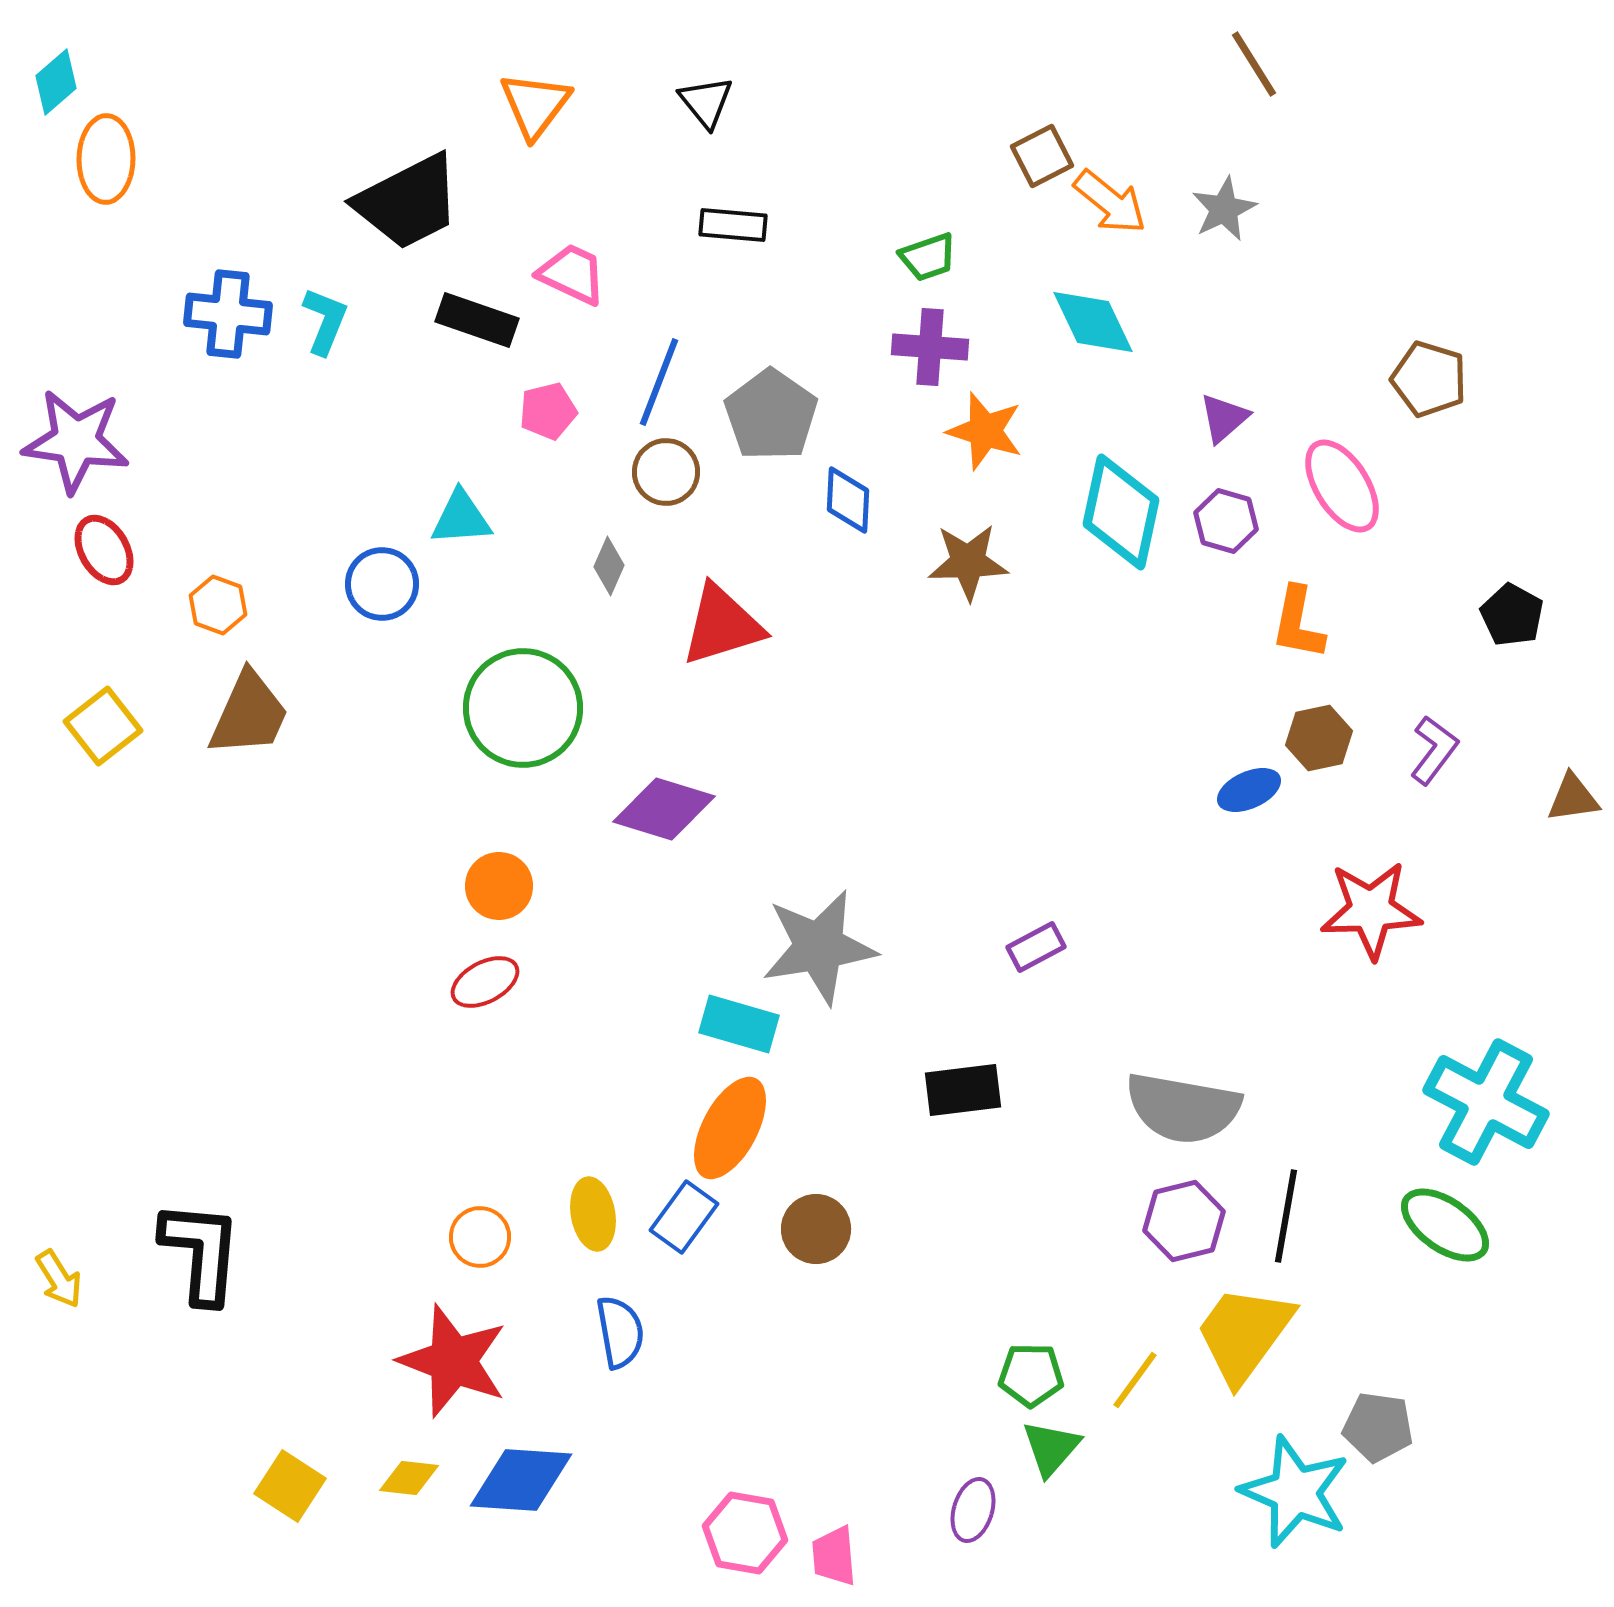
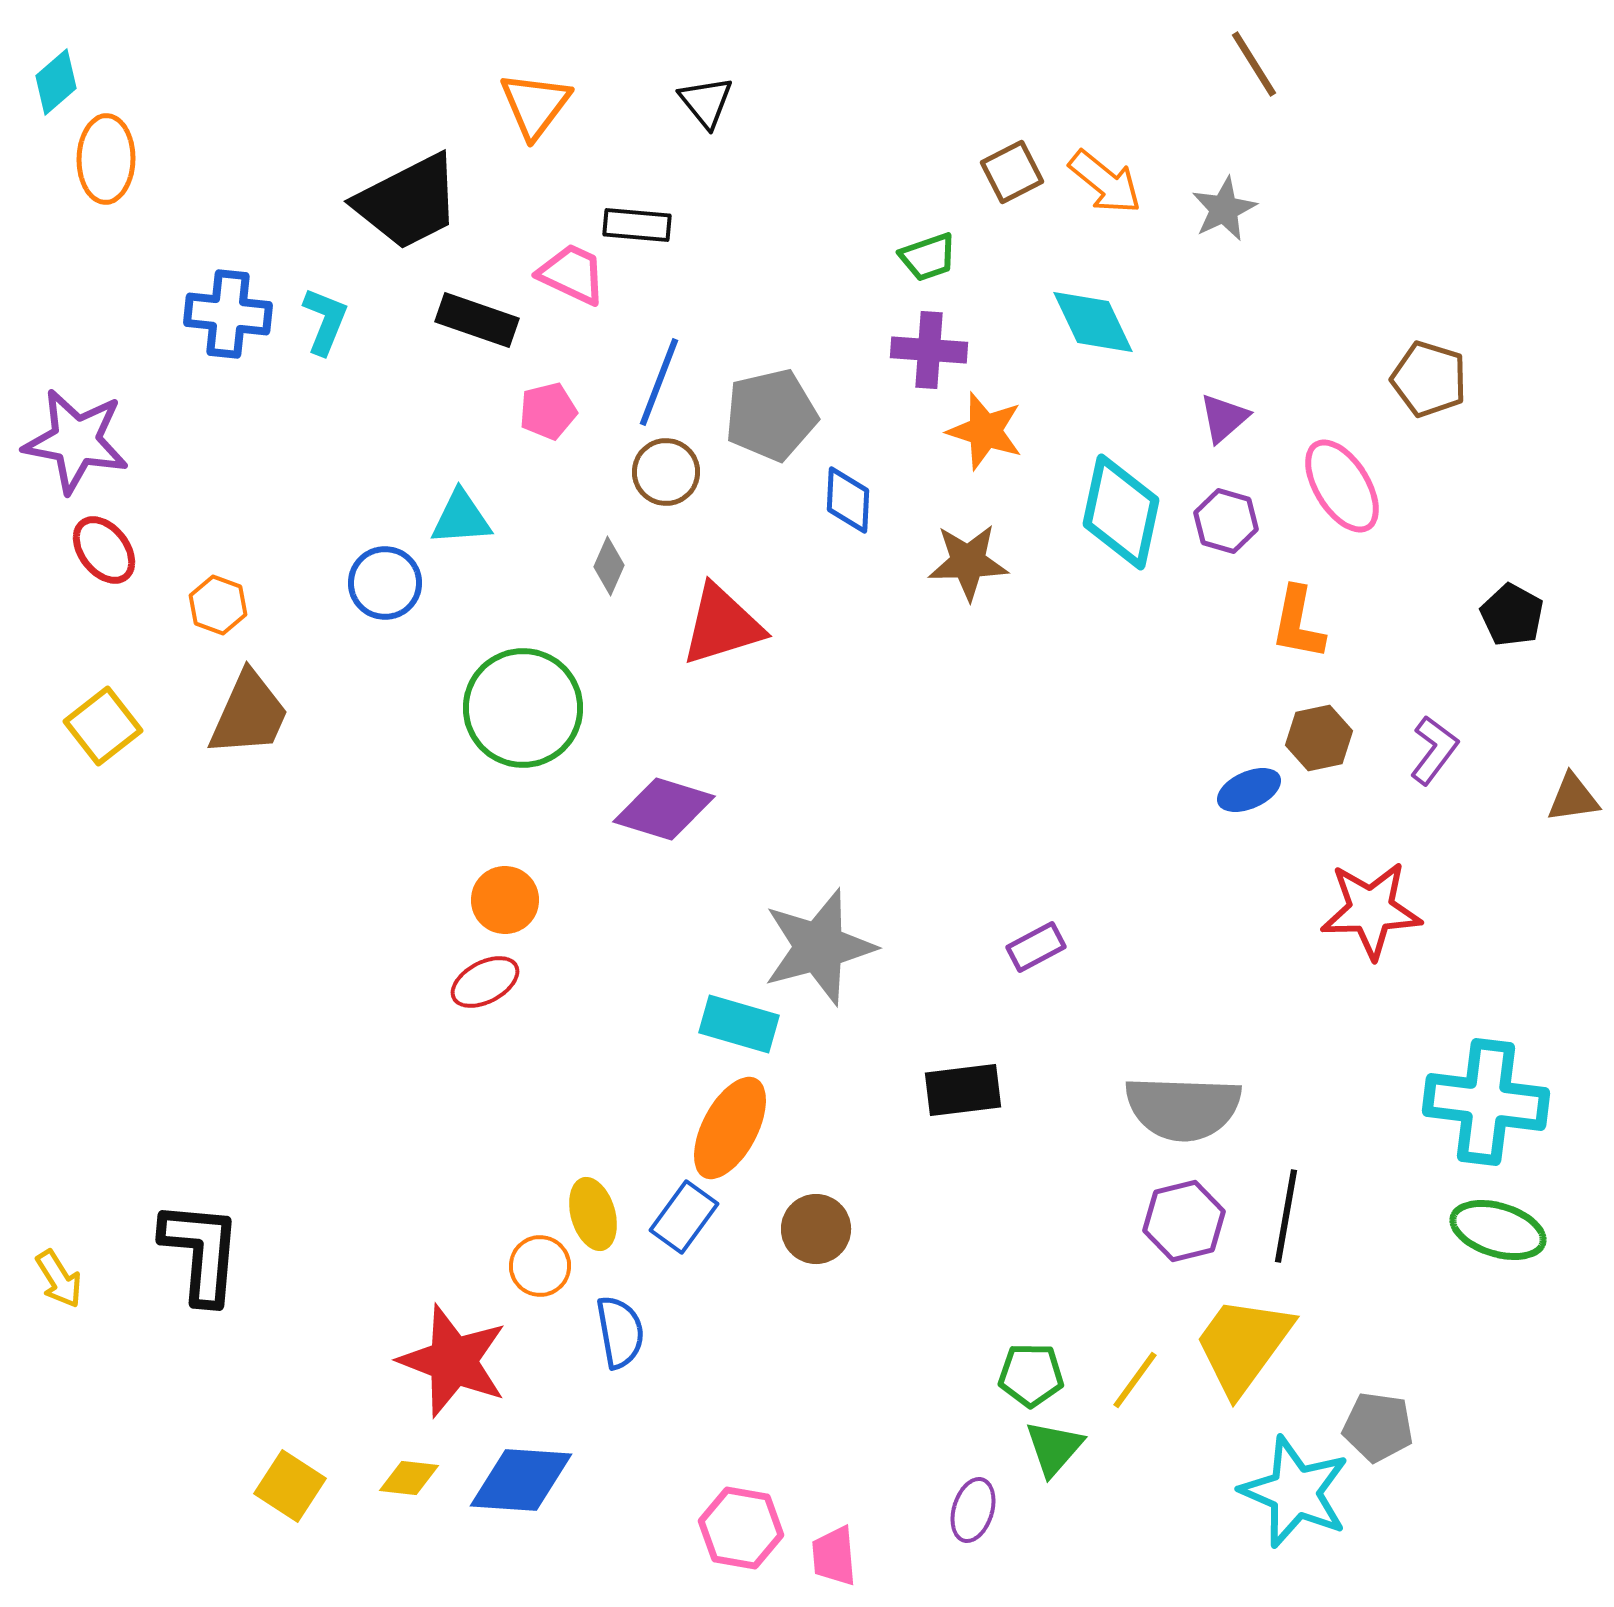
brown square at (1042, 156): moved 30 px left, 16 px down
orange arrow at (1110, 202): moved 5 px left, 20 px up
black rectangle at (733, 225): moved 96 px left
purple cross at (930, 347): moved 1 px left, 3 px down
gray pentagon at (771, 415): rotated 24 degrees clockwise
purple star at (76, 441): rotated 3 degrees clockwise
red ellipse at (104, 550): rotated 8 degrees counterclockwise
blue circle at (382, 584): moved 3 px right, 1 px up
orange circle at (499, 886): moved 6 px right, 14 px down
gray star at (819, 947): rotated 6 degrees counterclockwise
cyan cross at (1486, 1102): rotated 21 degrees counterclockwise
gray semicircle at (1183, 1108): rotated 8 degrees counterclockwise
yellow ellipse at (593, 1214): rotated 6 degrees counterclockwise
green ellipse at (1445, 1225): moved 53 px right, 5 px down; rotated 18 degrees counterclockwise
orange circle at (480, 1237): moved 60 px right, 29 px down
yellow trapezoid at (1244, 1334): moved 1 px left, 11 px down
green triangle at (1051, 1448): moved 3 px right
pink hexagon at (745, 1533): moved 4 px left, 5 px up
